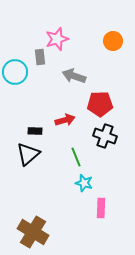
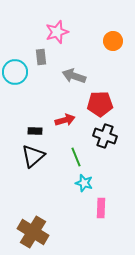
pink star: moved 7 px up
gray rectangle: moved 1 px right
black triangle: moved 5 px right, 2 px down
